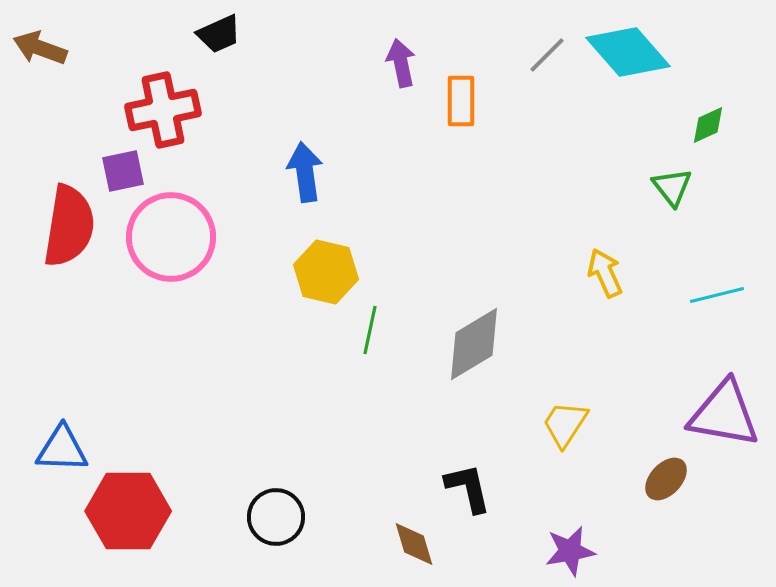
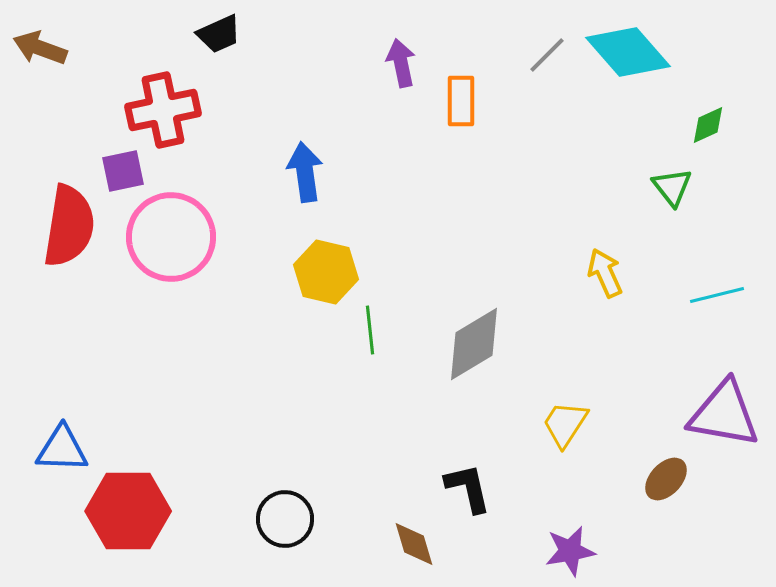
green line: rotated 18 degrees counterclockwise
black circle: moved 9 px right, 2 px down
